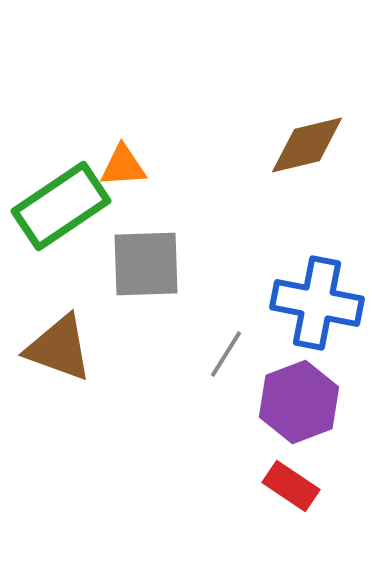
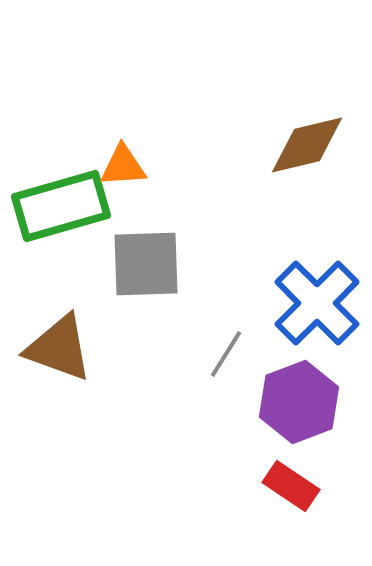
green rectangle: rotated 18 degrees clockwise
blue cross: rotated 34 degrees clockwise
